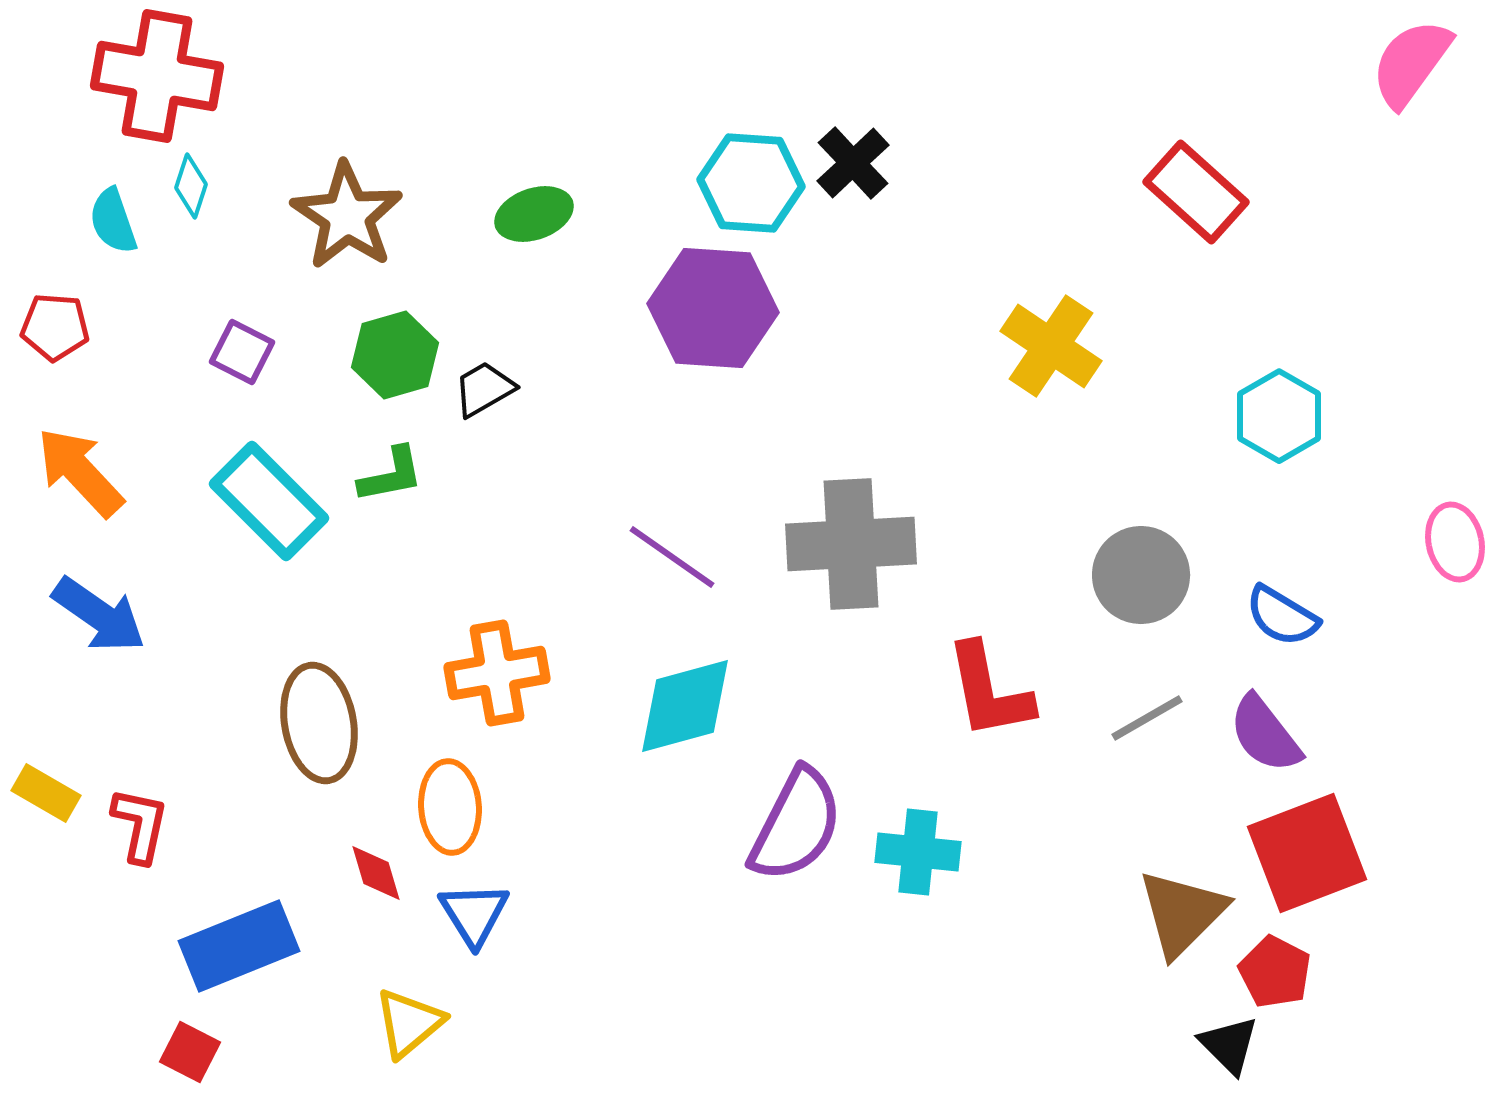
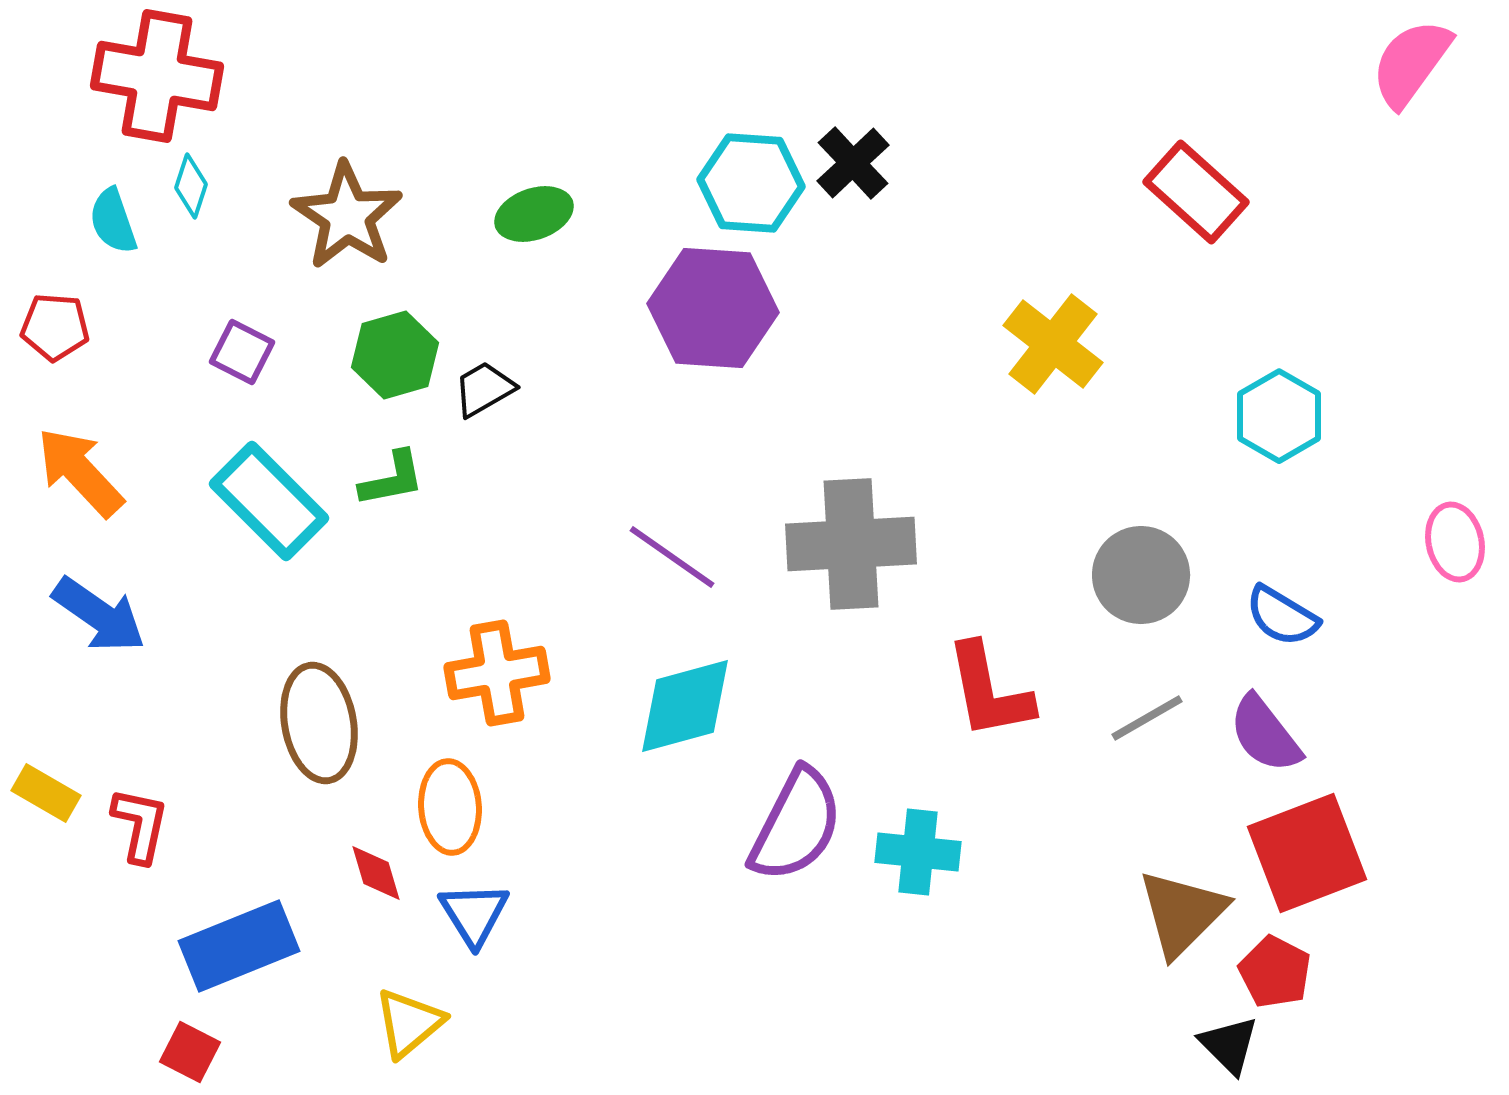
yellow cross at (1051, 346): moved 2 px right, 2 px up; rotated 4 degrees clockwise
green L-shape at (391, 475): moved 1 px right, 4 px down
